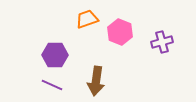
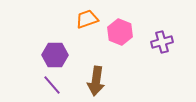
purple line: rotated 25 degrees clockwise
